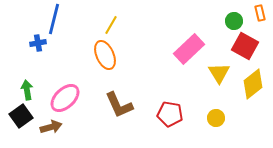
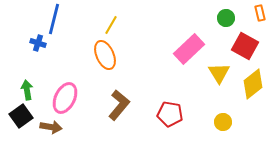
green circle: moved 8 px left, 3 px up
blue cross: rotated 28 degrees clockwise
pink ellipse: rotated 20 degrees counterclockwise
brown L-shape: rotated 116 degrees counterclockwise
yellow circle: moved 7 px right, 4 px down
brown arrow: rotated 25 degrees clockwise
